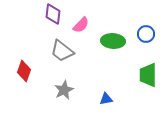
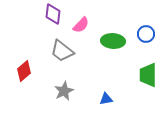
red diamond: rotated 30 degrees clockwise
gray star: moved 1 px down
